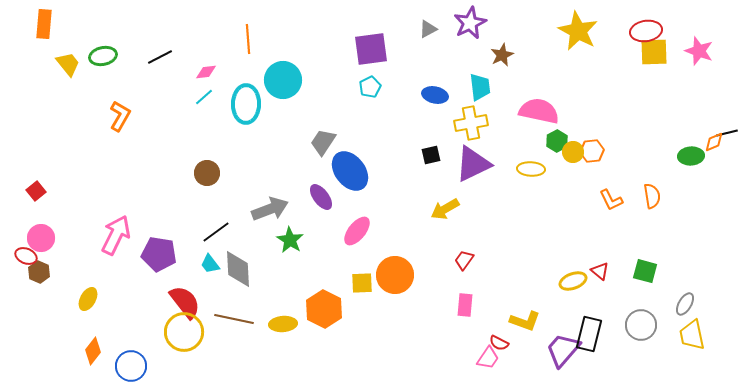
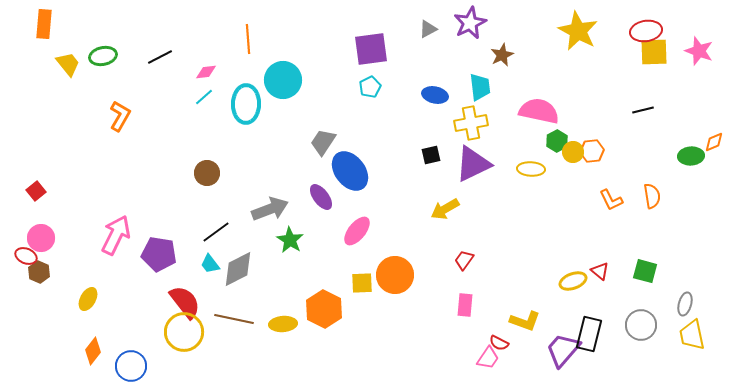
black line at (727, 133): moved 84 px left, 23 px up
gray diamond at (238, 269): rotated 66 degrees clockwise
gray ellipse at (685, 304): rotated 15 degrees counterclockwise
